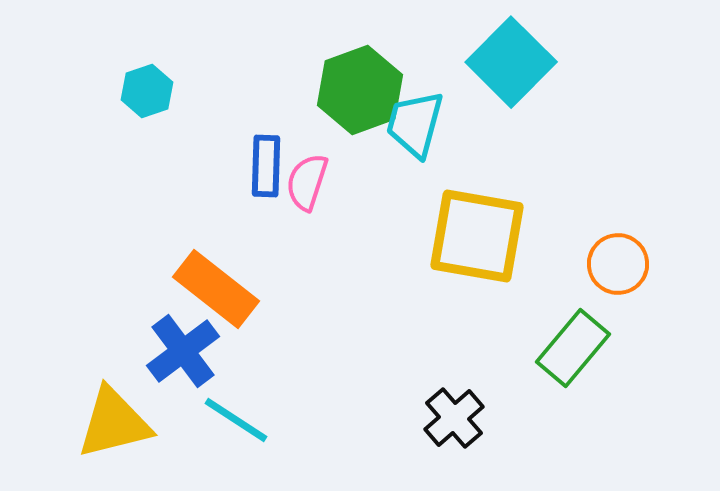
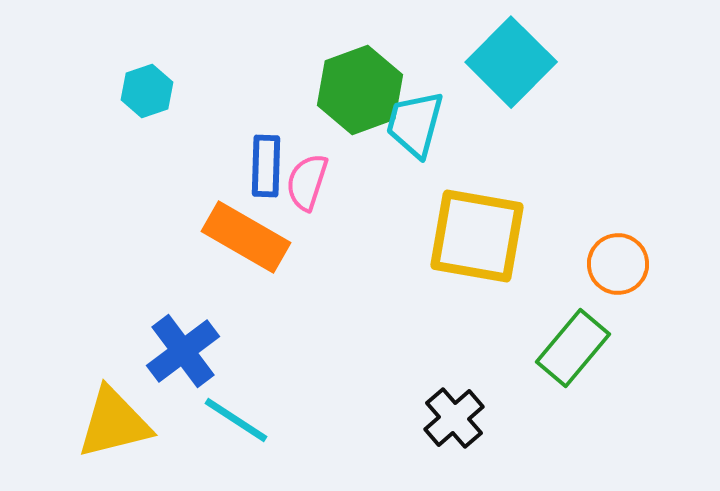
orange rectangle: moved 30 px right, 52 px up; rotated 8 degrees counterclockwise
